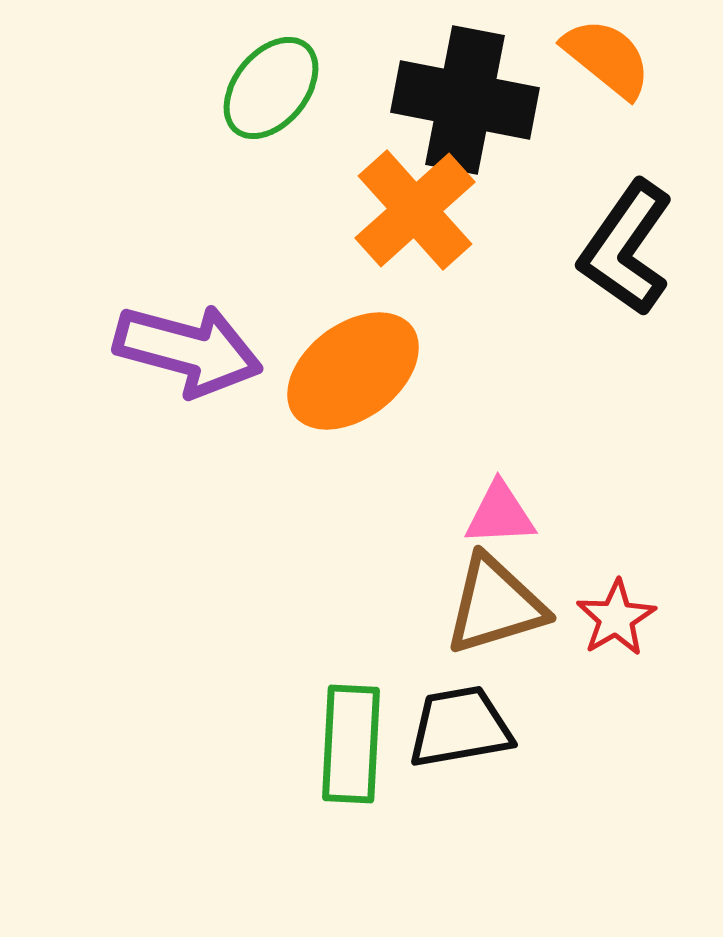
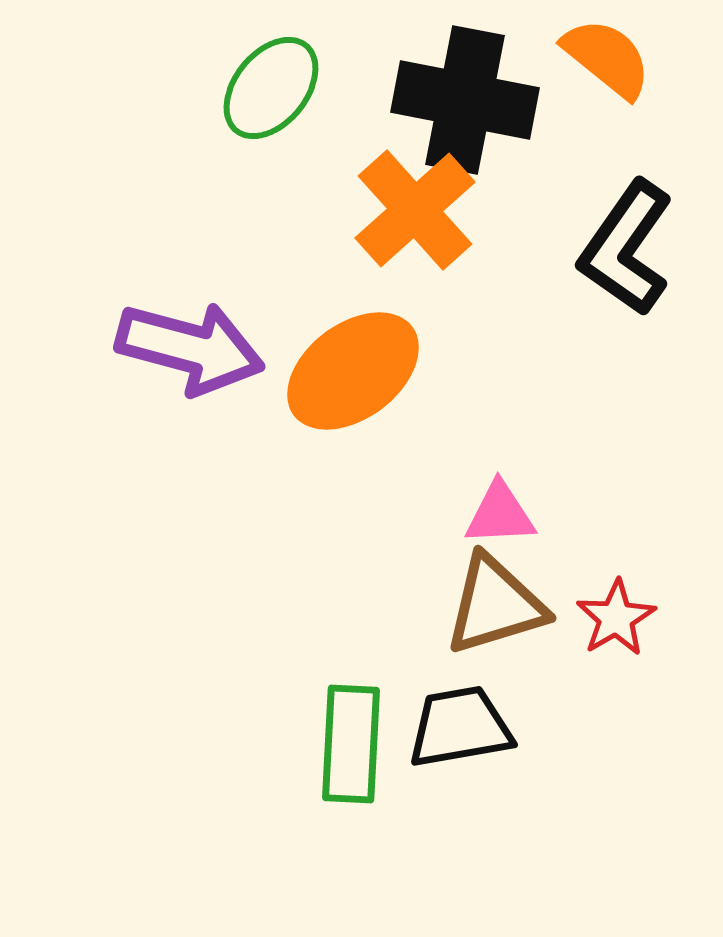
purple arrow: moved 2 px right, 2 px up
